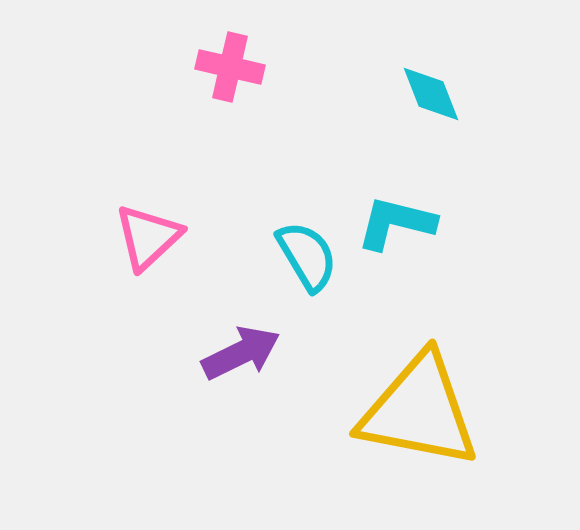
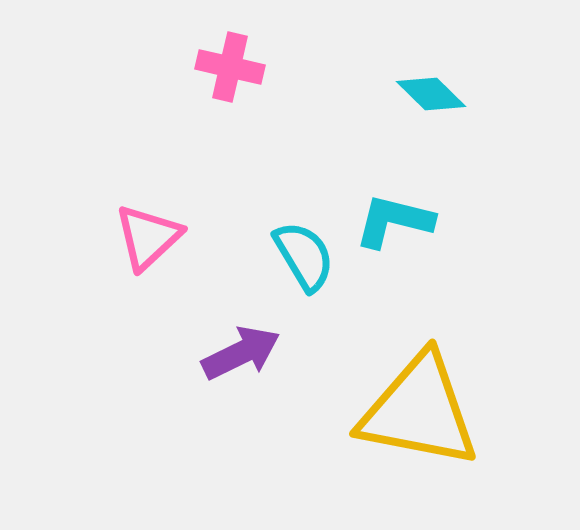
cyan diamond: rotated 24 degrees counterclockwise
cyan L-shape: moved 2 px left, 2 px up
cyan semicircle: moved 3 px left
